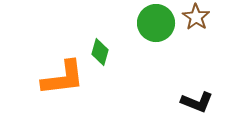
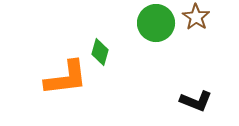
orange L-shape: moved 3 px right
black L-shape: moved 1 px left, 1 px up
